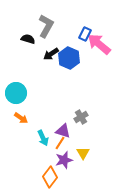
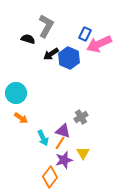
pink arrow: rotated 65 degrees counterclockwise
